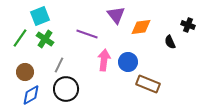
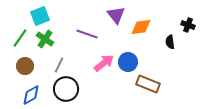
black semicircle: rotated 16 degrees clockwise
pink arrow: moved 3 px down; rotated 45 degrees clockwise
brown circle: moved 6 px up
